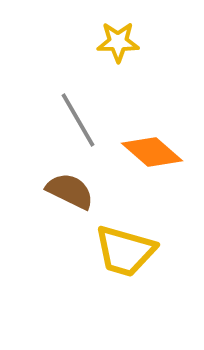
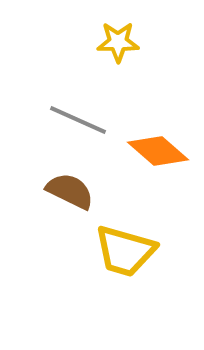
gray line: rotated 36 degrees counterclockwise
orange diamond: moved 6 px right, 1 px up
